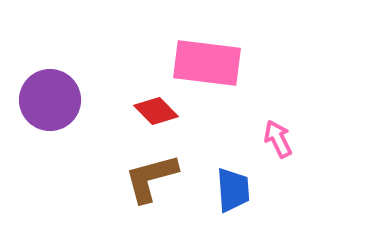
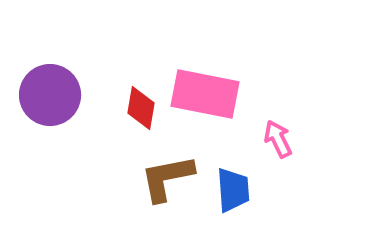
pink rectangle: moved 2 px left, 31 px down; rotated 4 degrees clockwise
purple circle: moved 5 px up
red diamond: moved 15 px left, 3 px up; rotated 54 degrees clockwise
brown L-shape: moved 16 px right; rotated 4 degrees clockwise
